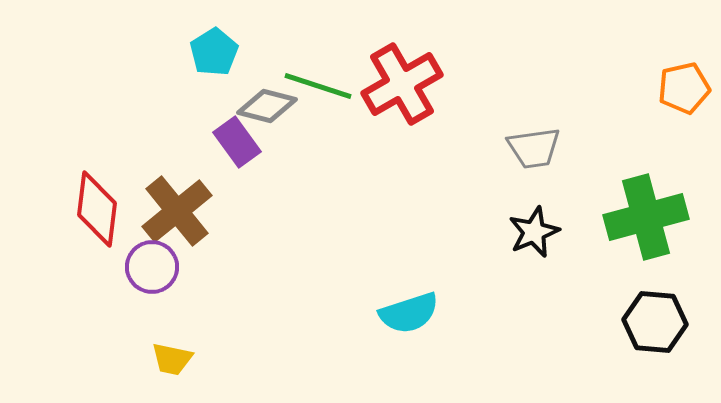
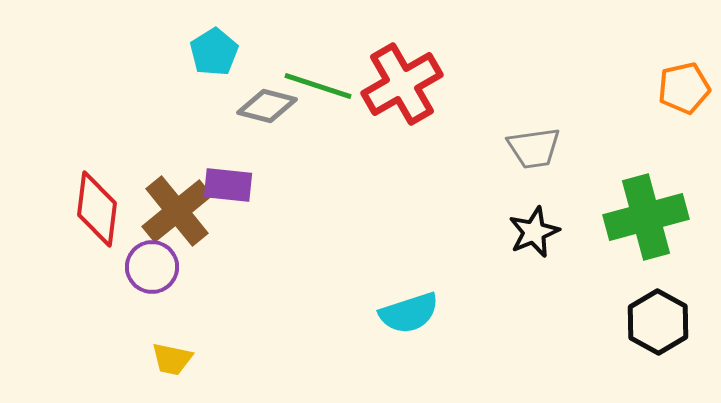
purple rectangle: moved 9 px left, 43 px down; rotated 48 degrees counterclockwise
black hexagon: moved 3 px right; rotated 24 degrees clockwise
